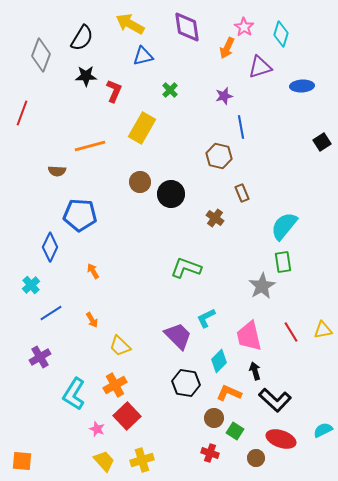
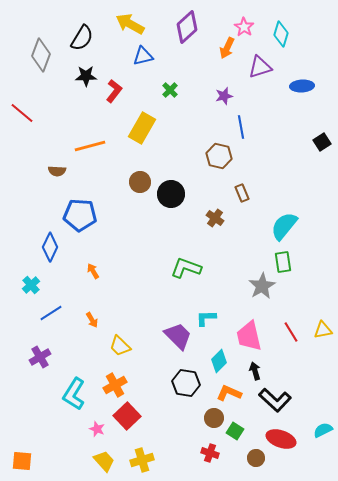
purple diamond at (187, 27): rotated 56 degrees clockwise
red L-shape at (114, 91): rotated 15 degrees clockwise
red line at (22, 113): rotated 70 degrees counterclockwise
cyan L-shape at (206, 318): rotated 25 degrees clockwise
